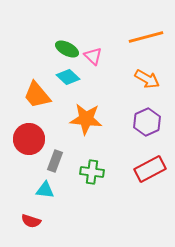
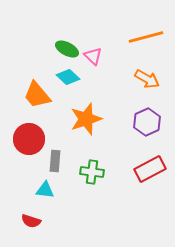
orange star: rotated 24 degrees counterclockwise
gray rectangle: rotated 15 degrees counterclockwise
